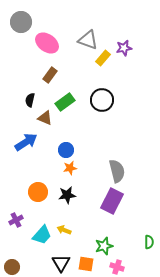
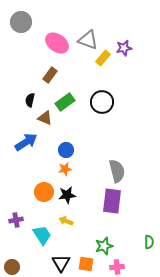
pink ellipse: moved 10 px right
black circle: moved 2 px down
orange star: moved 5 px left, 1 px down
orange circle: moved 6 px right
purple rectangle: rotated 20 degrees counterclockwise
purple cross: rotated 16 degrees clockwise
yellow arrow: moved 2 px right, 9 px up
cyan trapezoid: rotated 75 degrees counterclockwise
pink cross: rotated 24 degrees counterclockwise
